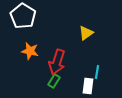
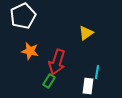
white pentagon: rotated 15 degrees clockwise
green rectangle: moved 5 px left
